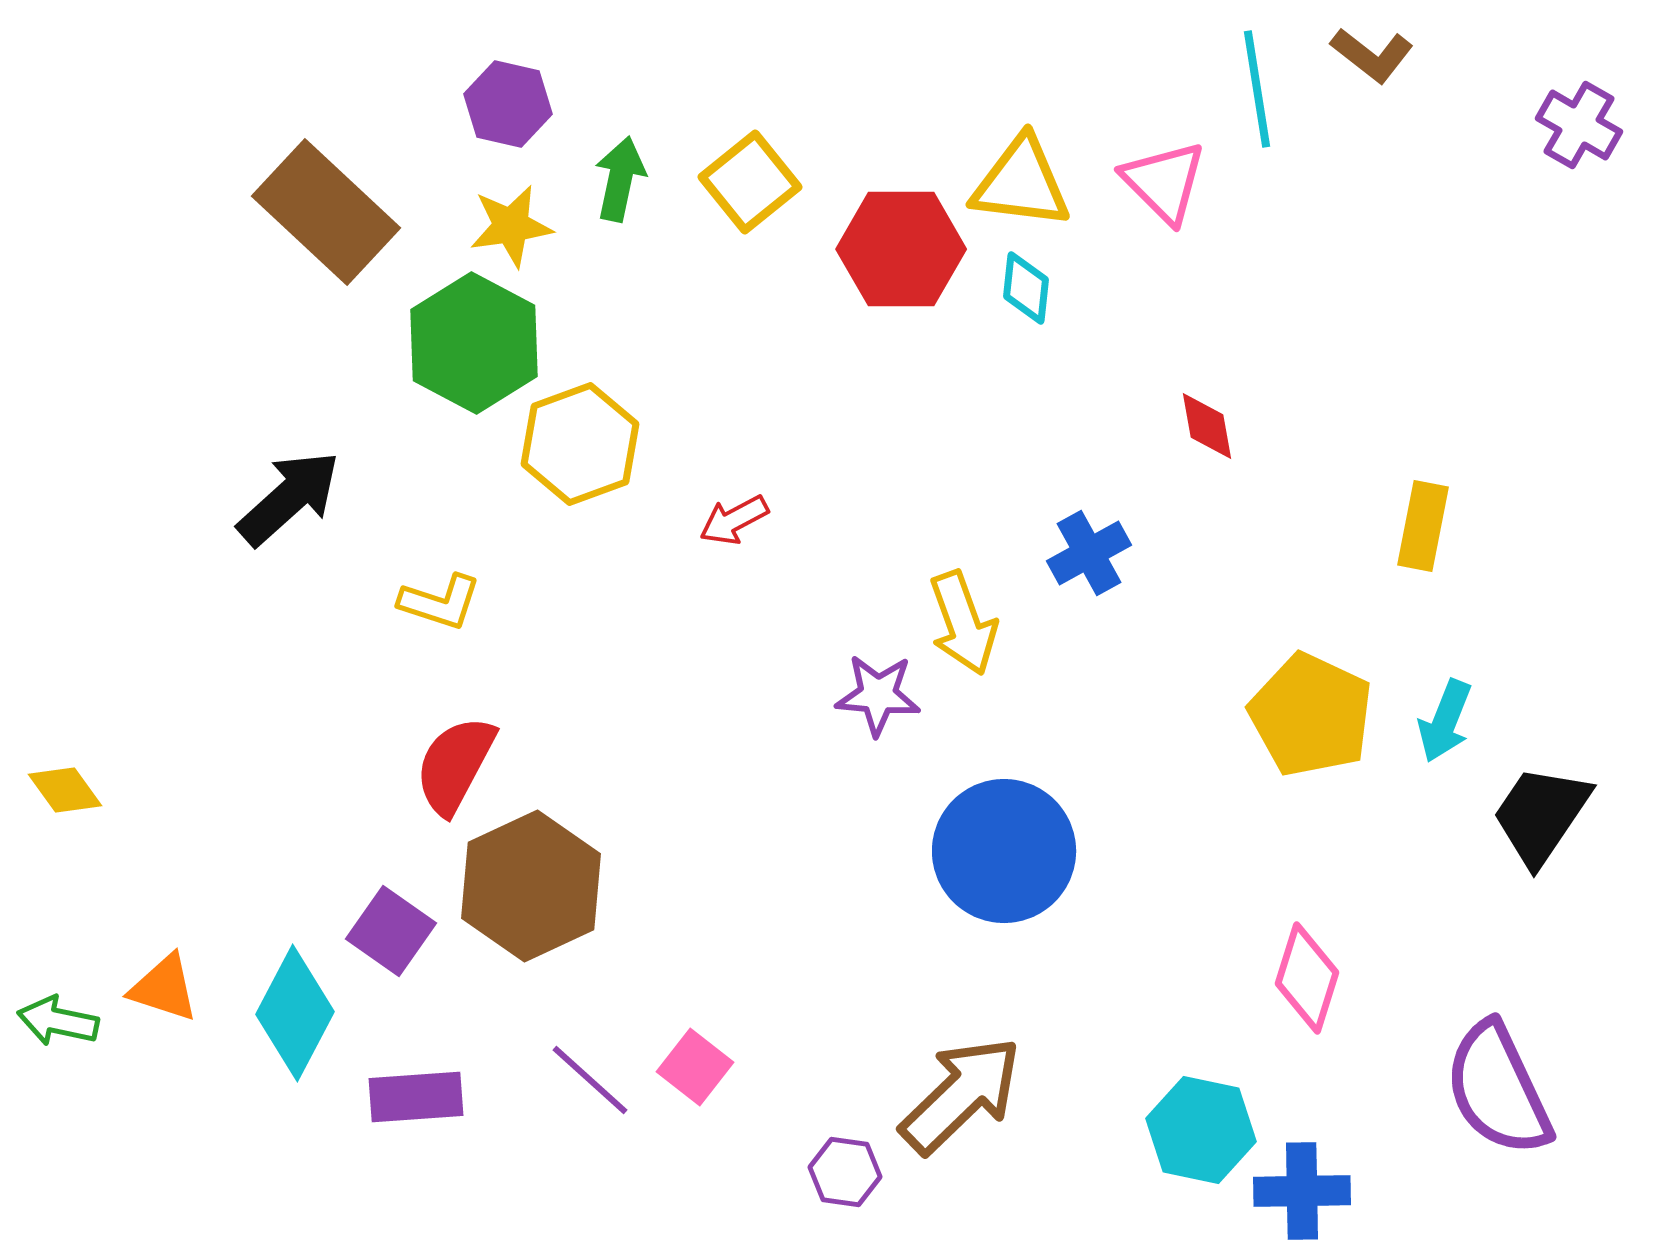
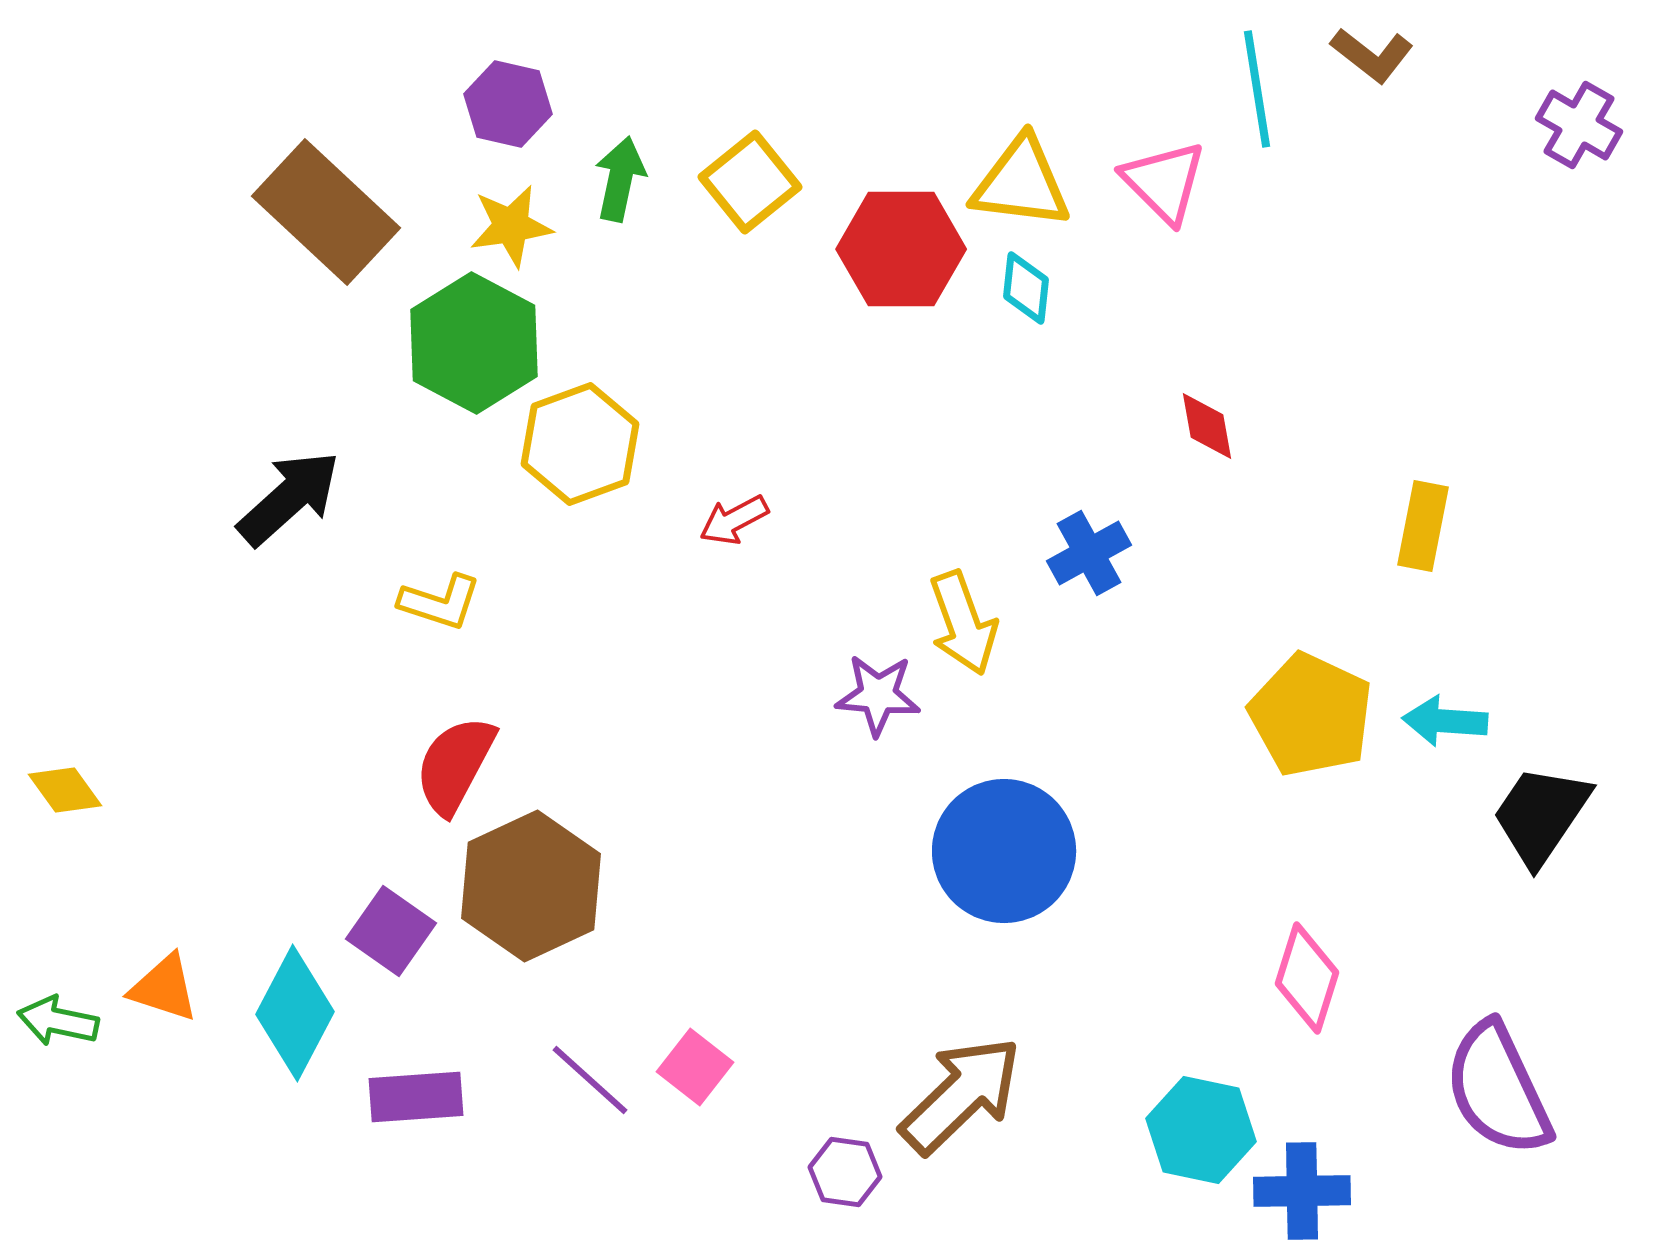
cyan arrow at (1445, 721): rotated 72 degrees clockwise
